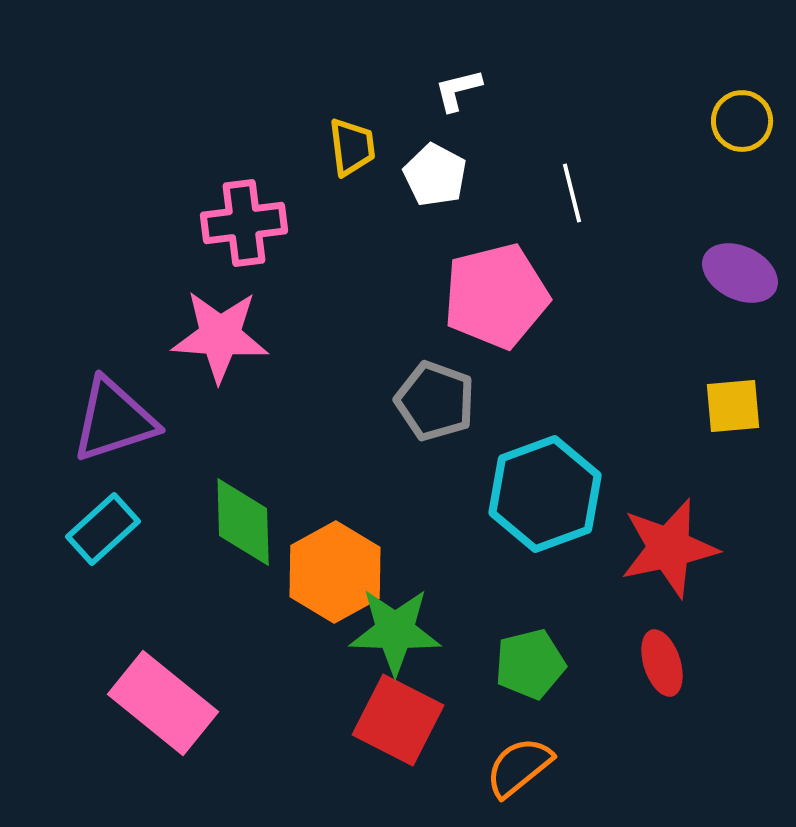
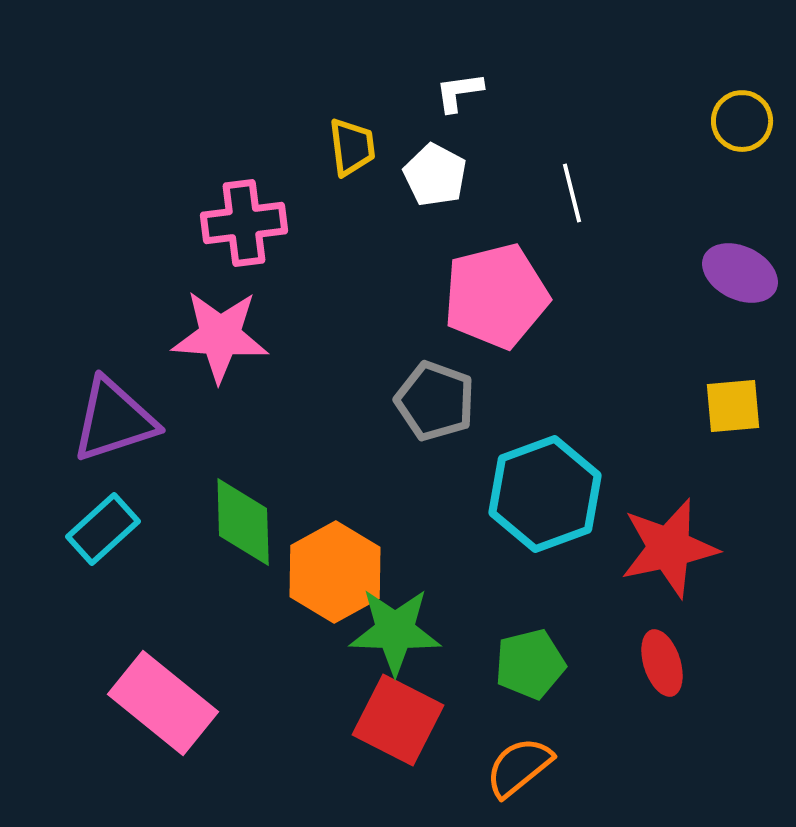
white L-shape: moved 1 px right, 2 px down; rotated 6 degrees clockwise
